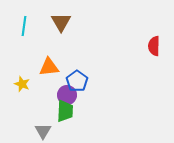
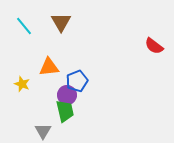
cyan line: rotated 48 degrees counterclockwise
red semicircle: rotated 54 degrees counterclockwise
blue pentagon: rotated 15 degrees clockwise
green trapezoid: rotated 15 degrees counterclockwise
